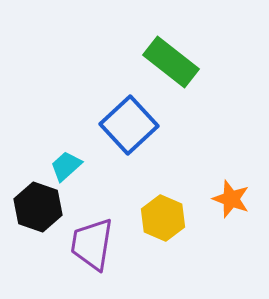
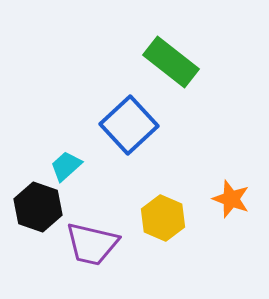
purple trapezoid: rotated 86 degrees counterclockwise
